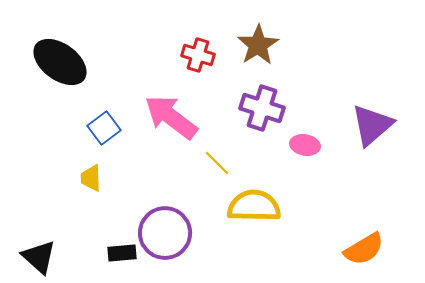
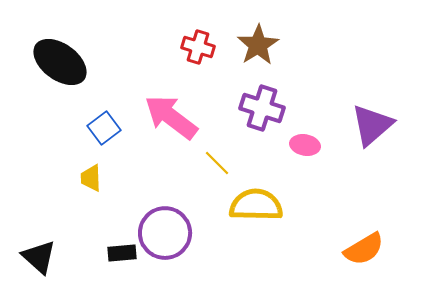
red cross: moved 8 px up
yellow semicircle: moved 2 px right, 1 px up
